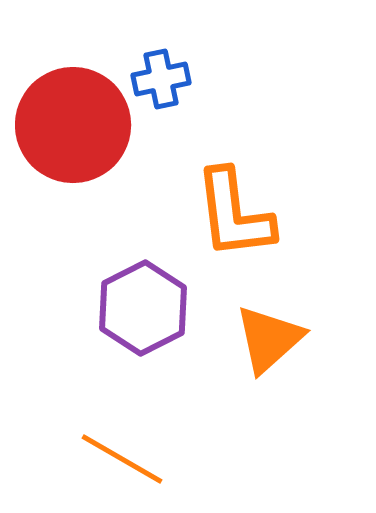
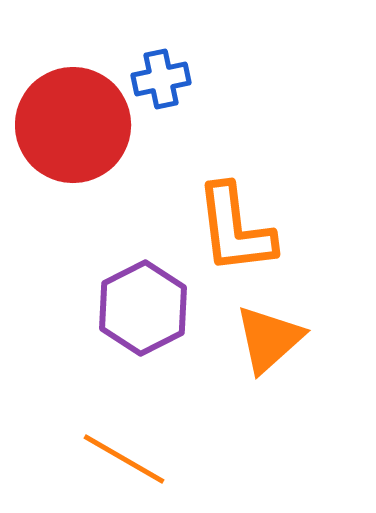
orange L-shape: moved 1 px right, 15 px down
orange line: moved 2 px right
